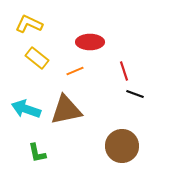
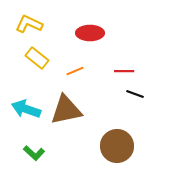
red ellipse: moved 9 px up
red line: rotated 72 degrees counterclockwise
brown circle: moved 5 px left
green L-shape: moved 3 px left; rotated 35 degrees counterclockwise
